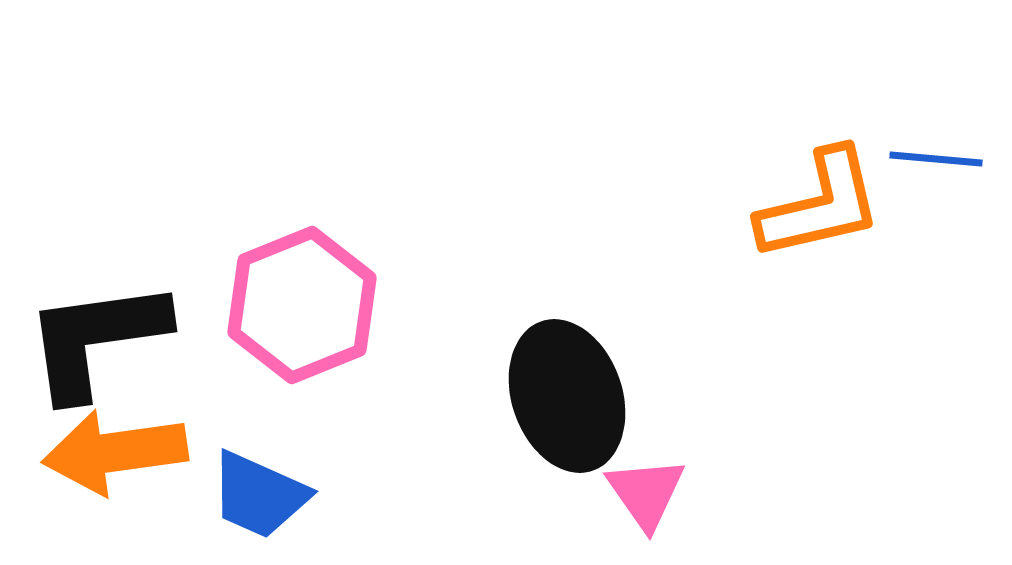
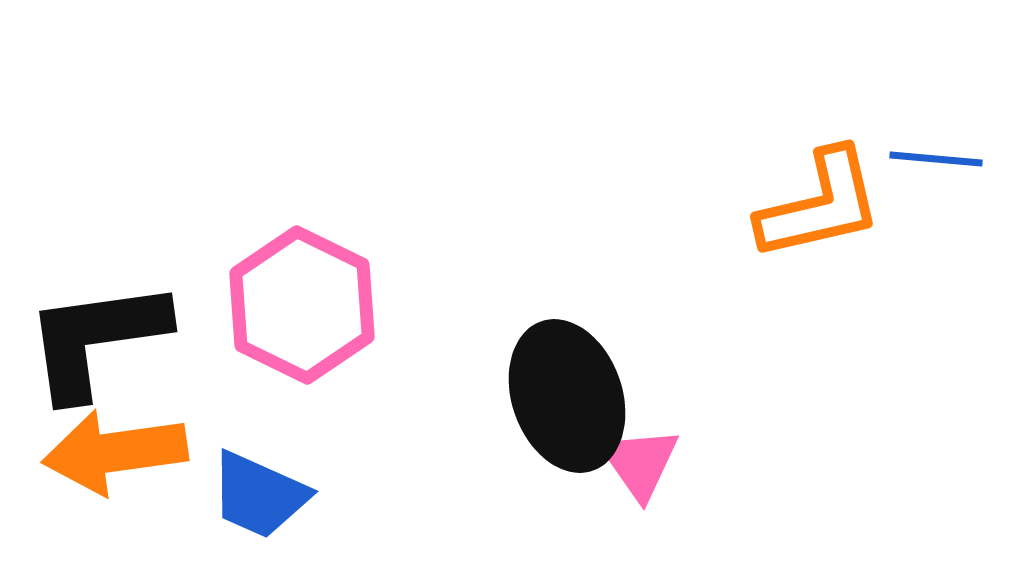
pink hexagon: rotated 12 degrees counterclockwise
pink triangle: moved 6 px left, 30 px up
